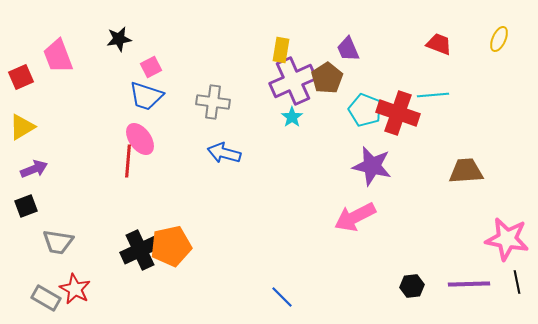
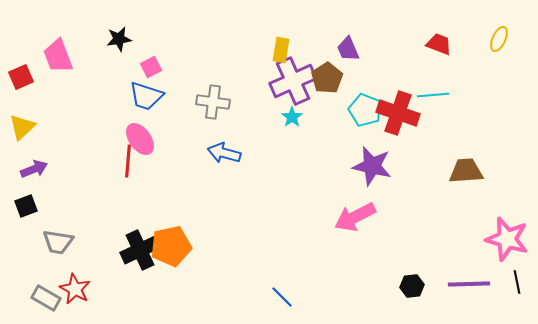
yellow triangle: rotated 12 degrees counterclockwise
pink star: rotated 6 degrees clockwise
